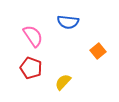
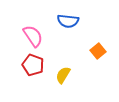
blue semicircle: moved 1 px up
red pentagon: moved 2 px right, 3 px up
yellow semicircle: moved 7 px up; rotated 12 degrees counterclockwise
